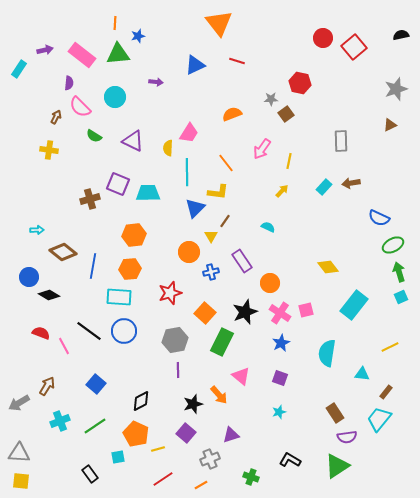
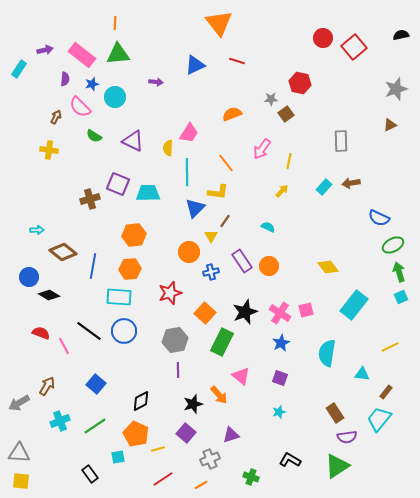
blue star at (138, 36): moved 46 px left, 48 px down
purple semicircle at (69, 83): moved 4 px left, 4 px up
orange circle at (270, 283): moved 1 px left, 17 px up
